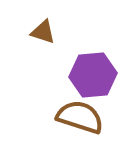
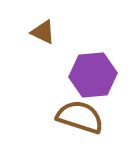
brown triangle: rotated 8 degrees clockwise
